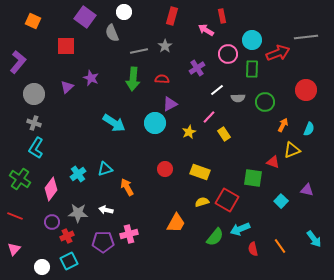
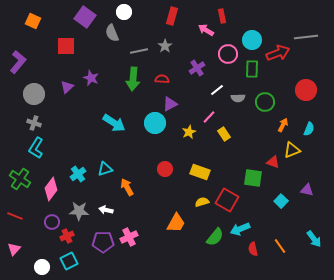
gray star at (78, 213): moved 1 px right, 2 px up
pink cross at (129, 234): moved 3 px down; rotated 12 degrees counterclockwise
